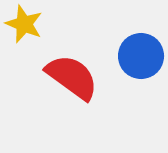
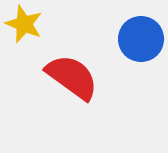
blue circle: moved 17 px up
